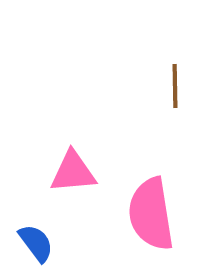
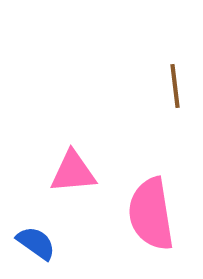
brown line: rotated 6 degrees counterclockwise
blue semicircle: rotated 18 degrees counterclockwise
